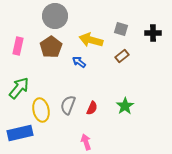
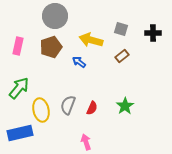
brown pentagon: rotated 15 degrees clockwise
